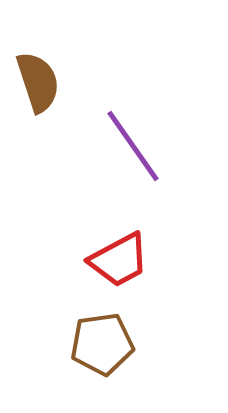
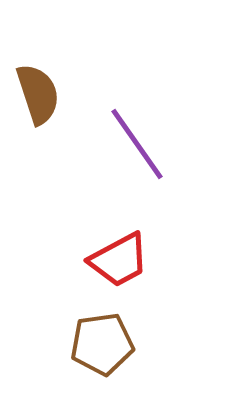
brown semicircle: moved 12 px down
purple line: moved 4 px right, 2 px up
